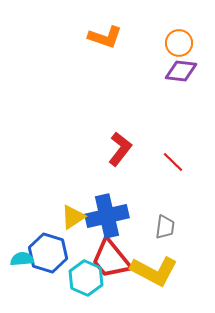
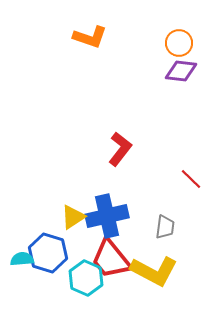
orange L-shape: moved 15 px left
red line: moved 18 px right, 17 px down
